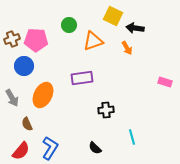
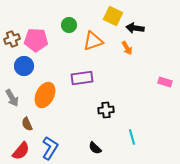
orange ellipse: moved 2 px right
